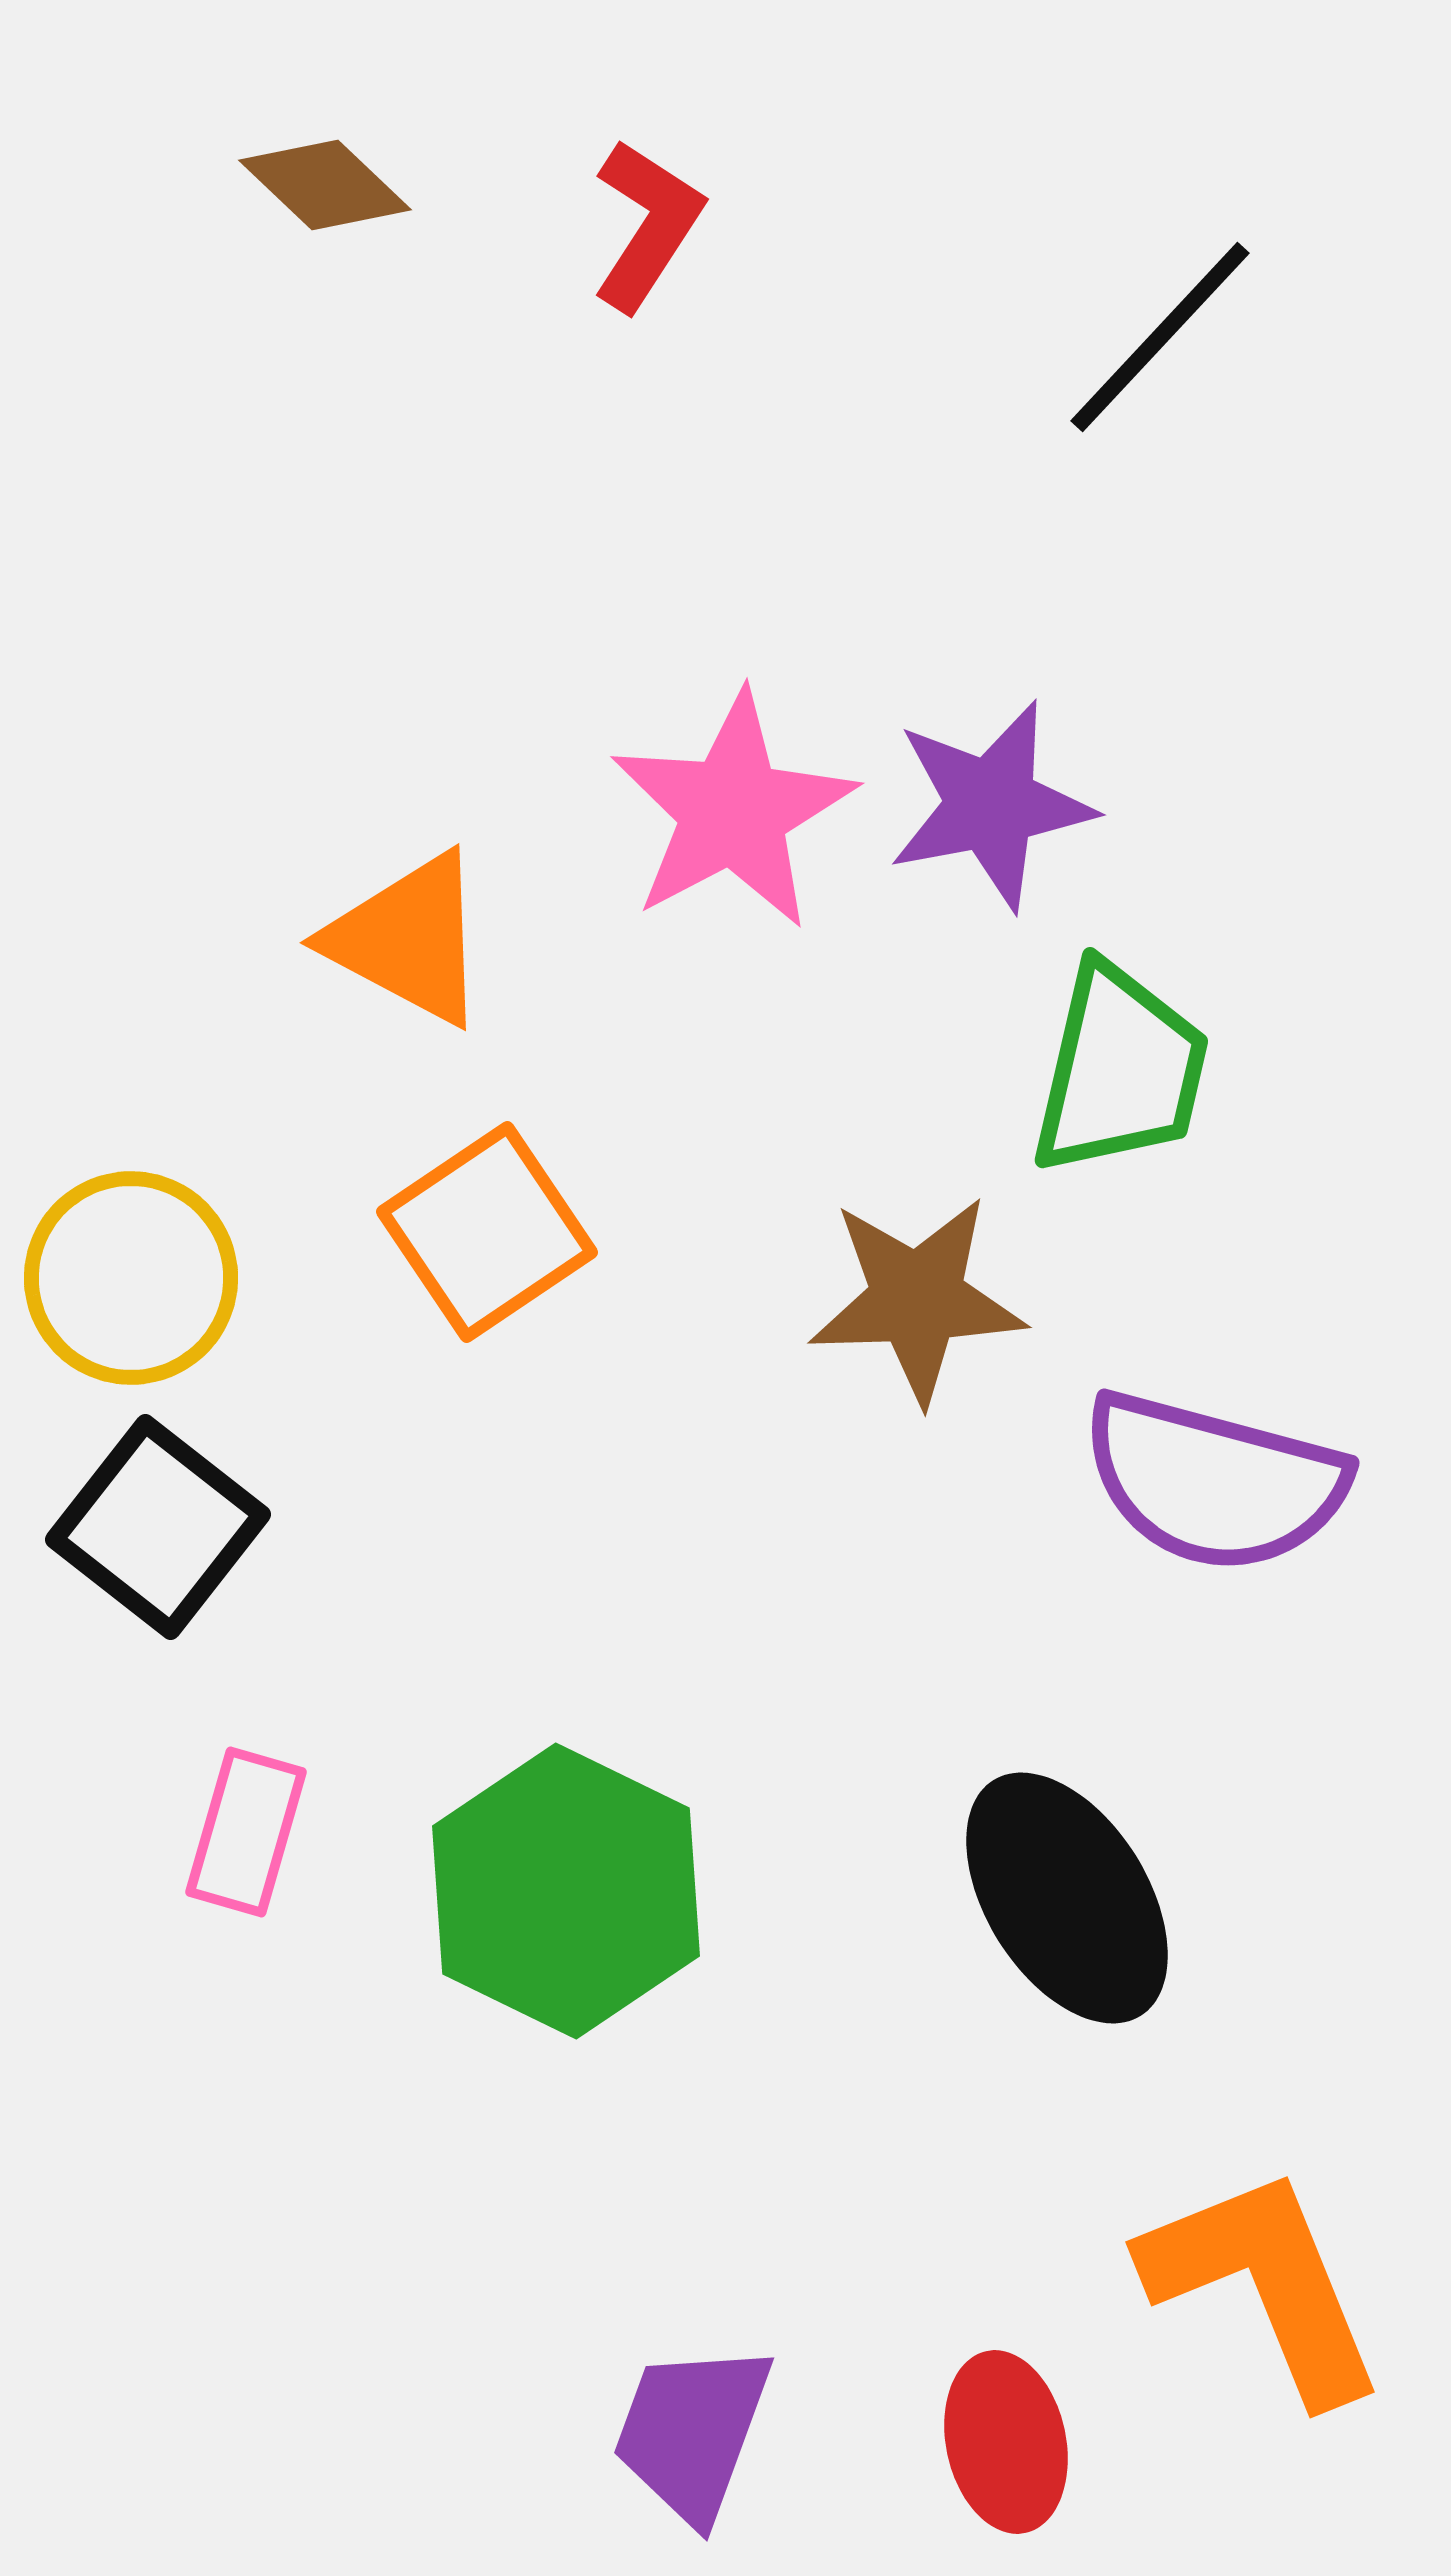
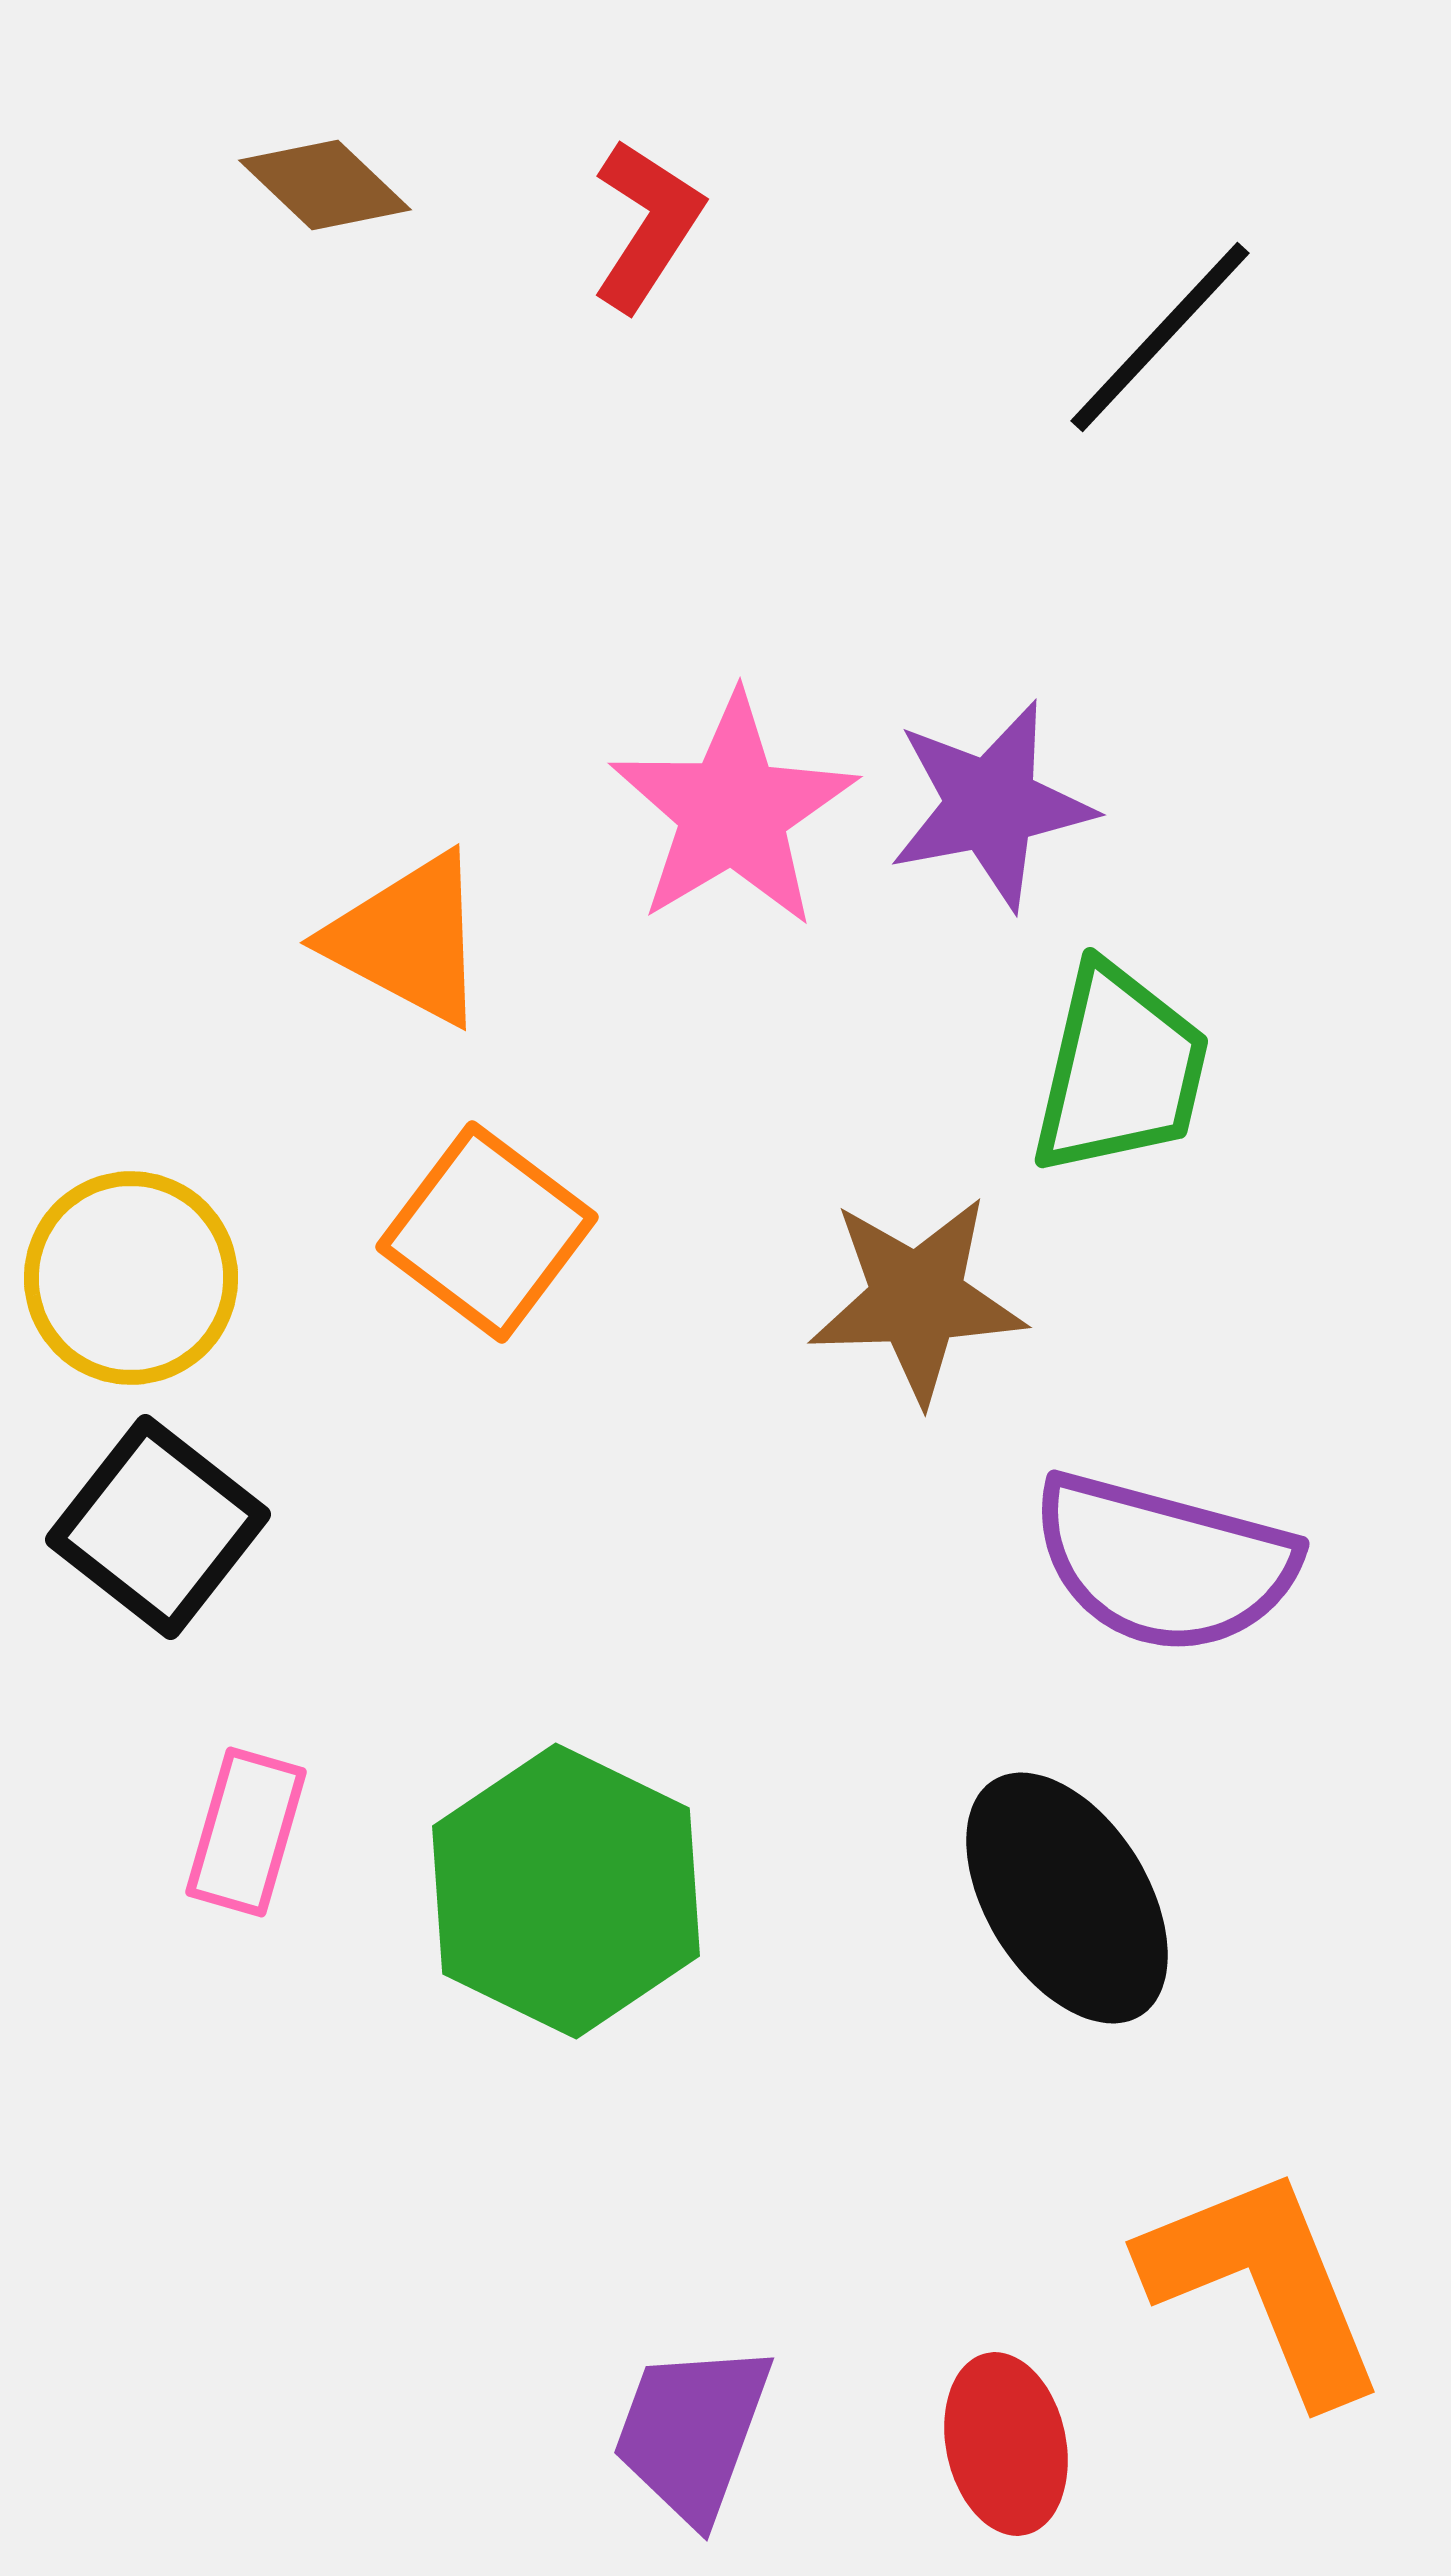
pink star: rotated 3 degrees counterclockwise
orange square: rotated 19 degrees counterclockwise
purple semicircle: moved 50 px left, 81 px down
red ellipse: moved 2 px down
